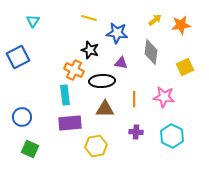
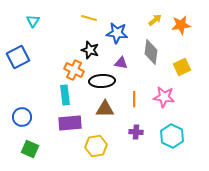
yellow square: moved 3 px left
